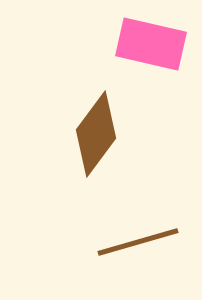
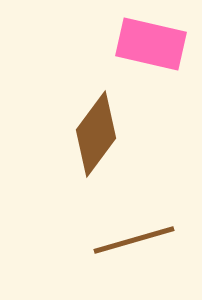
brown line: moved 4 px left, 2 px up
